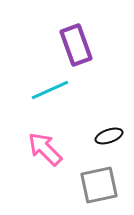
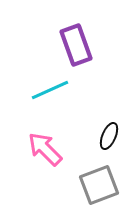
black ellipse: rotated 48 degrees counterclockwise
gray square: rotated 9 degrees counterclockwise
